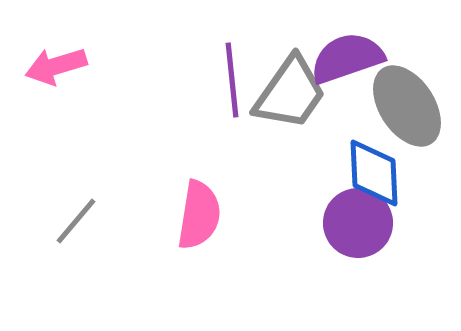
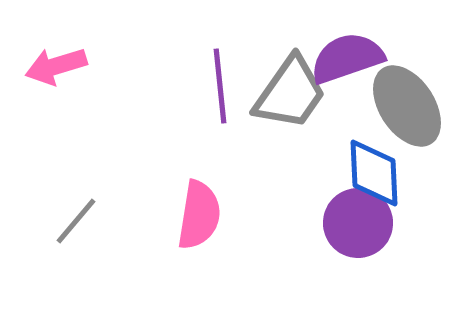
purple line: moved 12 px left, 6 px down
